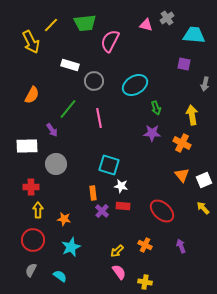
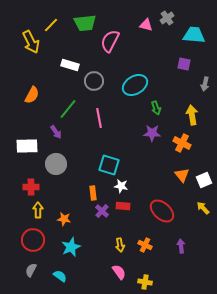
purple arrow at (52, 130): moved 4 px right, 2 px down
purple arrow at (181, 246): rotated 16 degrees clockwise
yellow arrow at (117, 251): moved 3 px right, 6 px up; rotated 56 degrees counterclockwise
